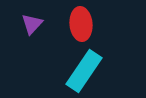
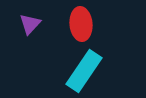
purple triangle: moved 2 px left
